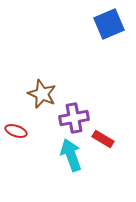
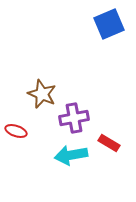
red rectangle: moved 6 px right, 4 px down
cyan arrow: rotated 80 degrees counterclockwise
